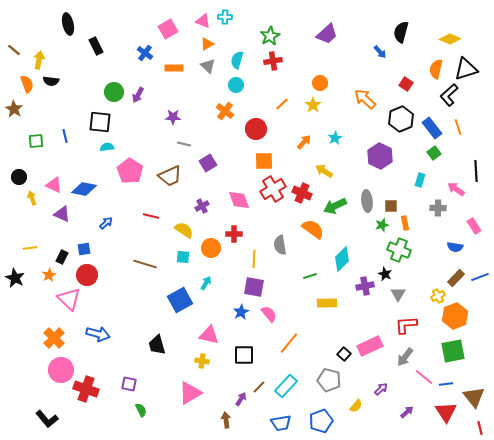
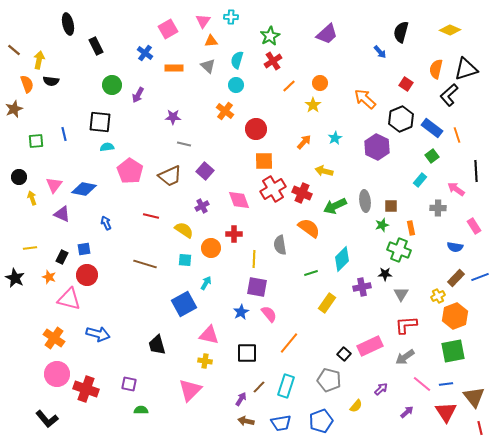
cyan cross at (225, 17): moved 6 px right
pink triangle at (203, 21): rotated 42 degrees clockwise
yellow diamond at (450, 39): moved 9 px up
orange triangle at (207, 44): moved 4 px right, 3 px up; rotated 24 degrees clockwise
red cross at (273, 61): rotated 24 degrees counterclockwise
green circle at (114, 92): moved 2 px left, 7 px up
orange line at (282, 104): moved 7 px right, 18 px up
brown star at (14, 109): rotated 18 degrees clockwise
orange line at (458, 127): moved 1 px left, 8 px down
blue rectangle at (432, 128): rotated 15 degrees counterclockwise
blue line at (65, 136): moved 1 px left, 2 px up
green square at (434, 153): moved 2 px left, 3 px down
purple hexagon at (380, 156): moved 3 px left, 9 px up
purple square at (208, 163): moved 3 px left, 8 px down; rotated 18 degrees counterclockwise
yellow arrow at (324, 171): rotated 18 degrees counterclockwise
cyan rectangle at (420, 180): rotated 24 degrees clockwise
pink triangle at (54, 185): rotated 42 degrees clockwise
gray ellipse at (367, 201): moved 2 px left
blue arrow at (106, 223): rotated 72 degrees counterclockwise
orange rectangle at (405, 223): moved 6 px right, 5 px down
orange semicircle at (313, 229): moved 4 px left, 1 px up
cyan square at (183, 257): moved 2 px right, 3 px down
black star at (385, 274): rotated 24 degrees counterclockwise
orange star at (49, 275): moved 2 px down; rotated 24 degrees counterclockwise
green line at (310, 276): moved 1 px right, 3 px up
purple cross at (365, 286): moved 3 px left, 1 px down
purple square at (254, 287): moved 3 px right
gray triangle at (398, 294): moved 3 px right
pink triangle at (69, 299): rotated 30 degrees counterclockwise
blue square at (180, 300): moved 4 px right, 4 px down
yellow rectangle at (327, 303): rotated 54 degrees counterclockwise
orange cross at (54, 338): rotated 10 degrees counterclockwise
black square at (244, 355): moved 3 px right, 2 px up
gray arrow at (405, 357): rotated 18 degrees clockwise
yellow cross at (202, 361): moved 3 px right
pink circle at (61, 370): moved 4 px left, 4 px down
pink line at (424, 377): moved 2 px left, 7 px down
cyan rectangle at (286, 386): rotated 25 degrees counterclockwise
pink triangle at (190, 393): moved 3 px up; rotated 15 degrees counterclockwise
green semicircle at (141, 410): rotated 64 degrees counterclockwise
brown arrow at (226, 420): moved 20 px right, 1 px down; rotated 70 degrees counterclockwise
